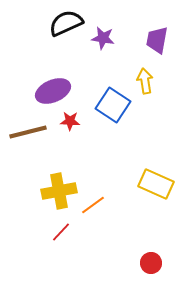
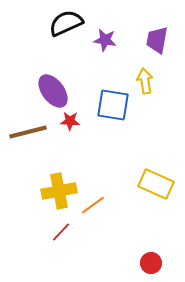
purple star: moved 2 px right, 2 px down
purple ellipse: rotated 76 degrees clockwise
blue square: rotated 24 degrees counterclockwise
